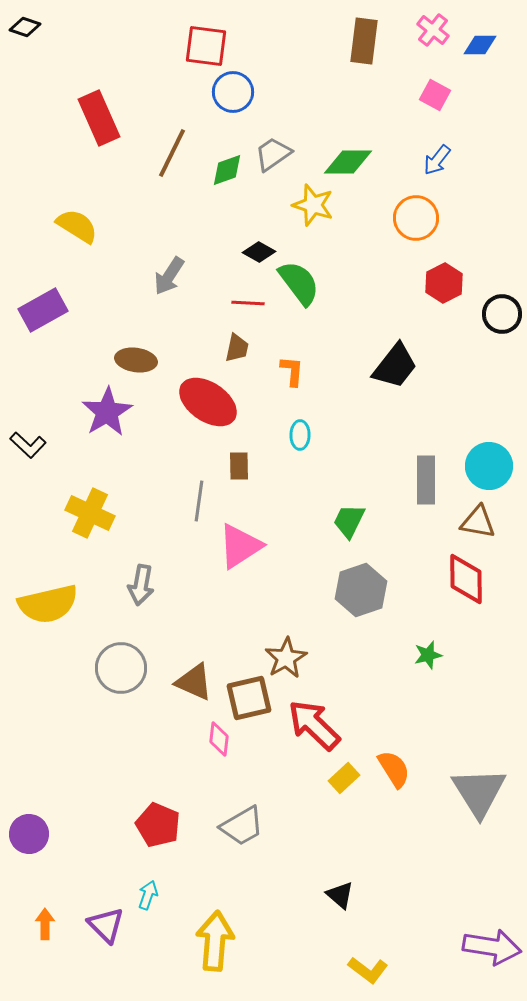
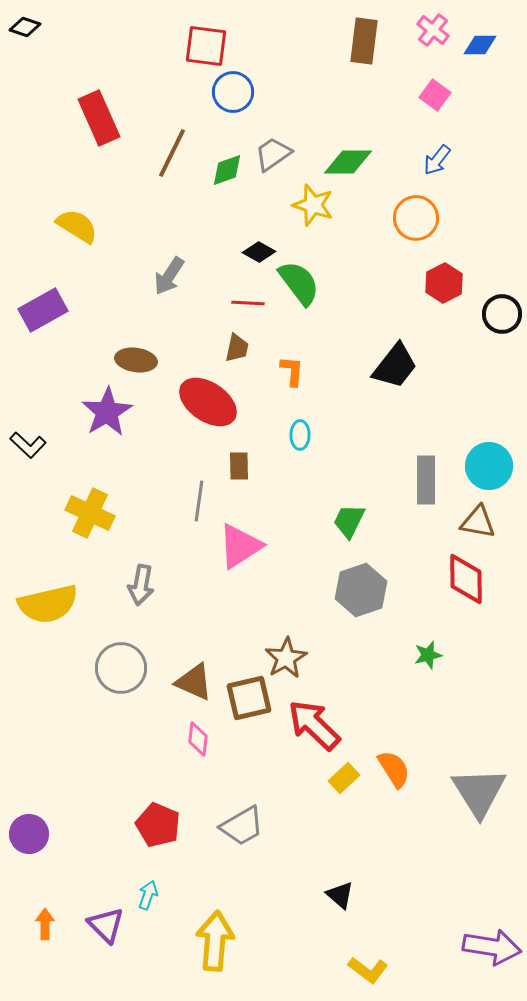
pink square at (435, 95): rotated 8 degrees clockwise
pink diamond at (219, 739): moved 21 px left
